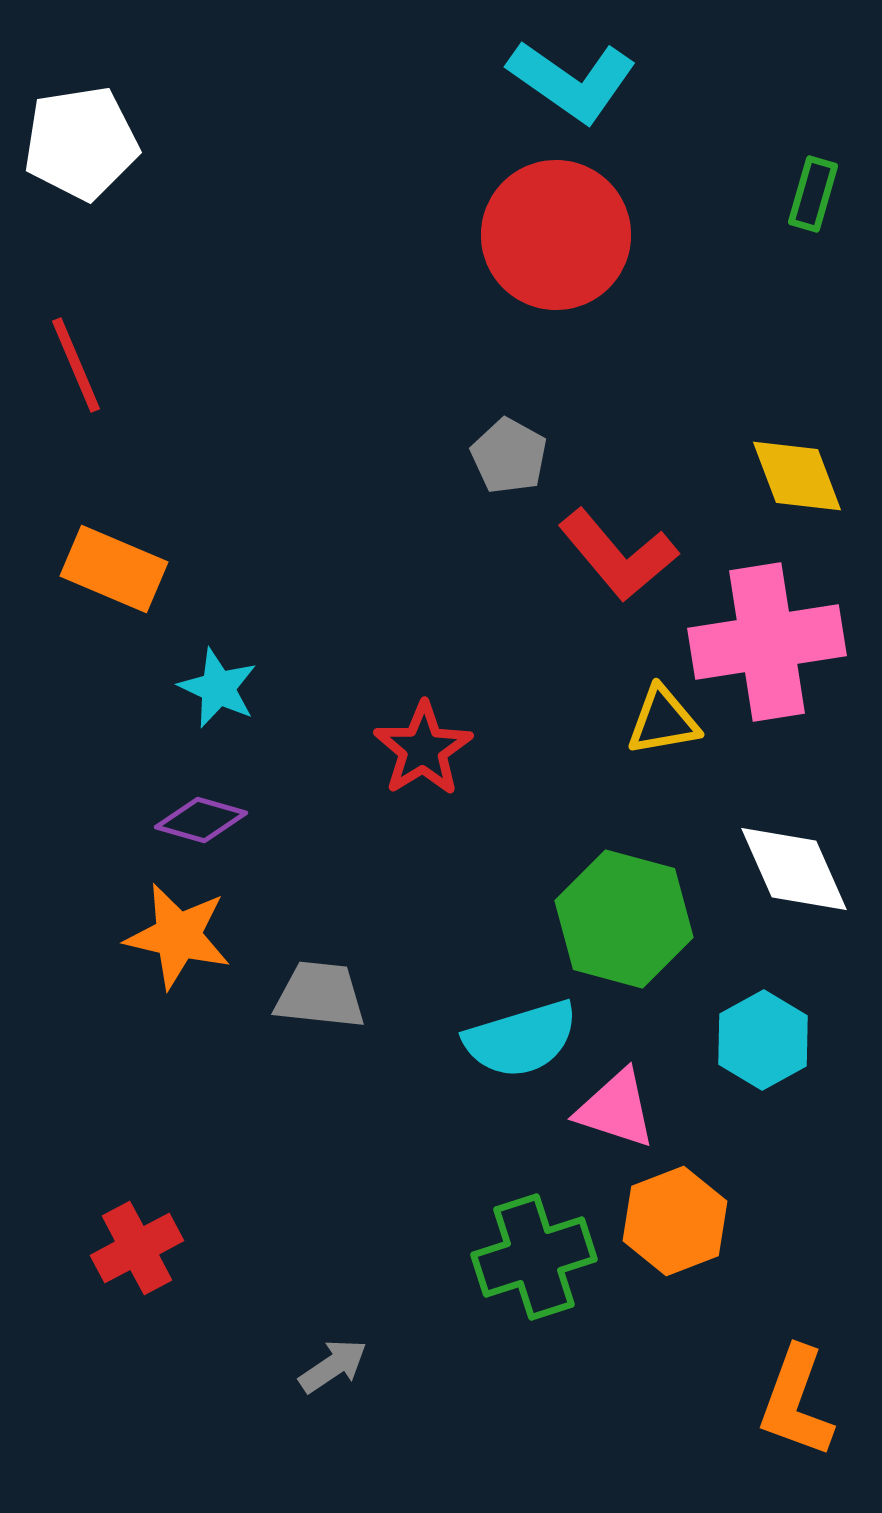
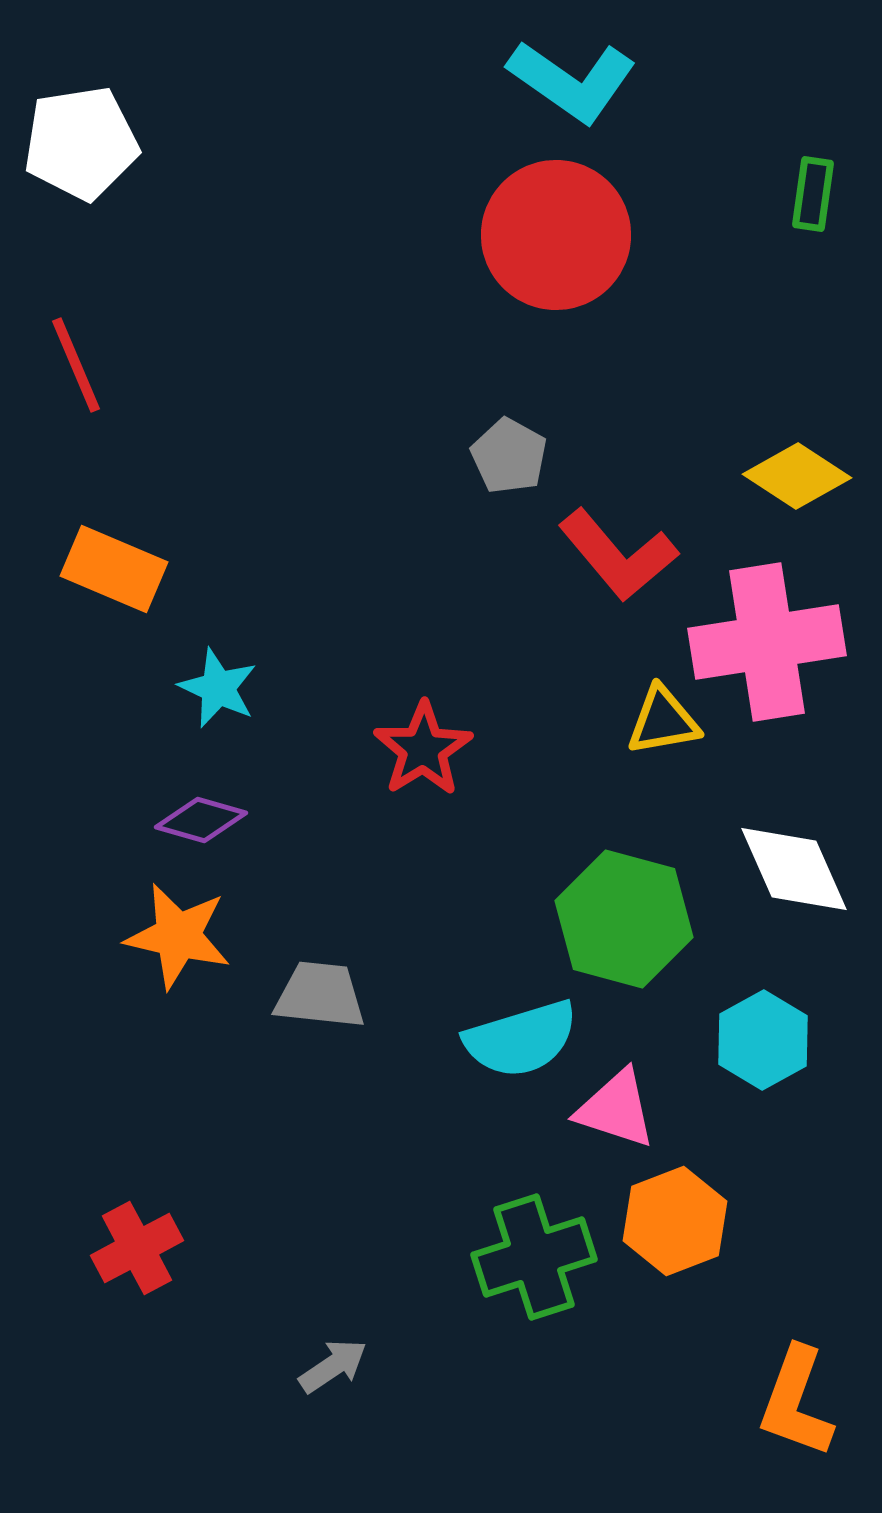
green rectangle: rotated 8 degrees counterclockwise
yellow diamond: rotated 36 degrees counterclockwise
